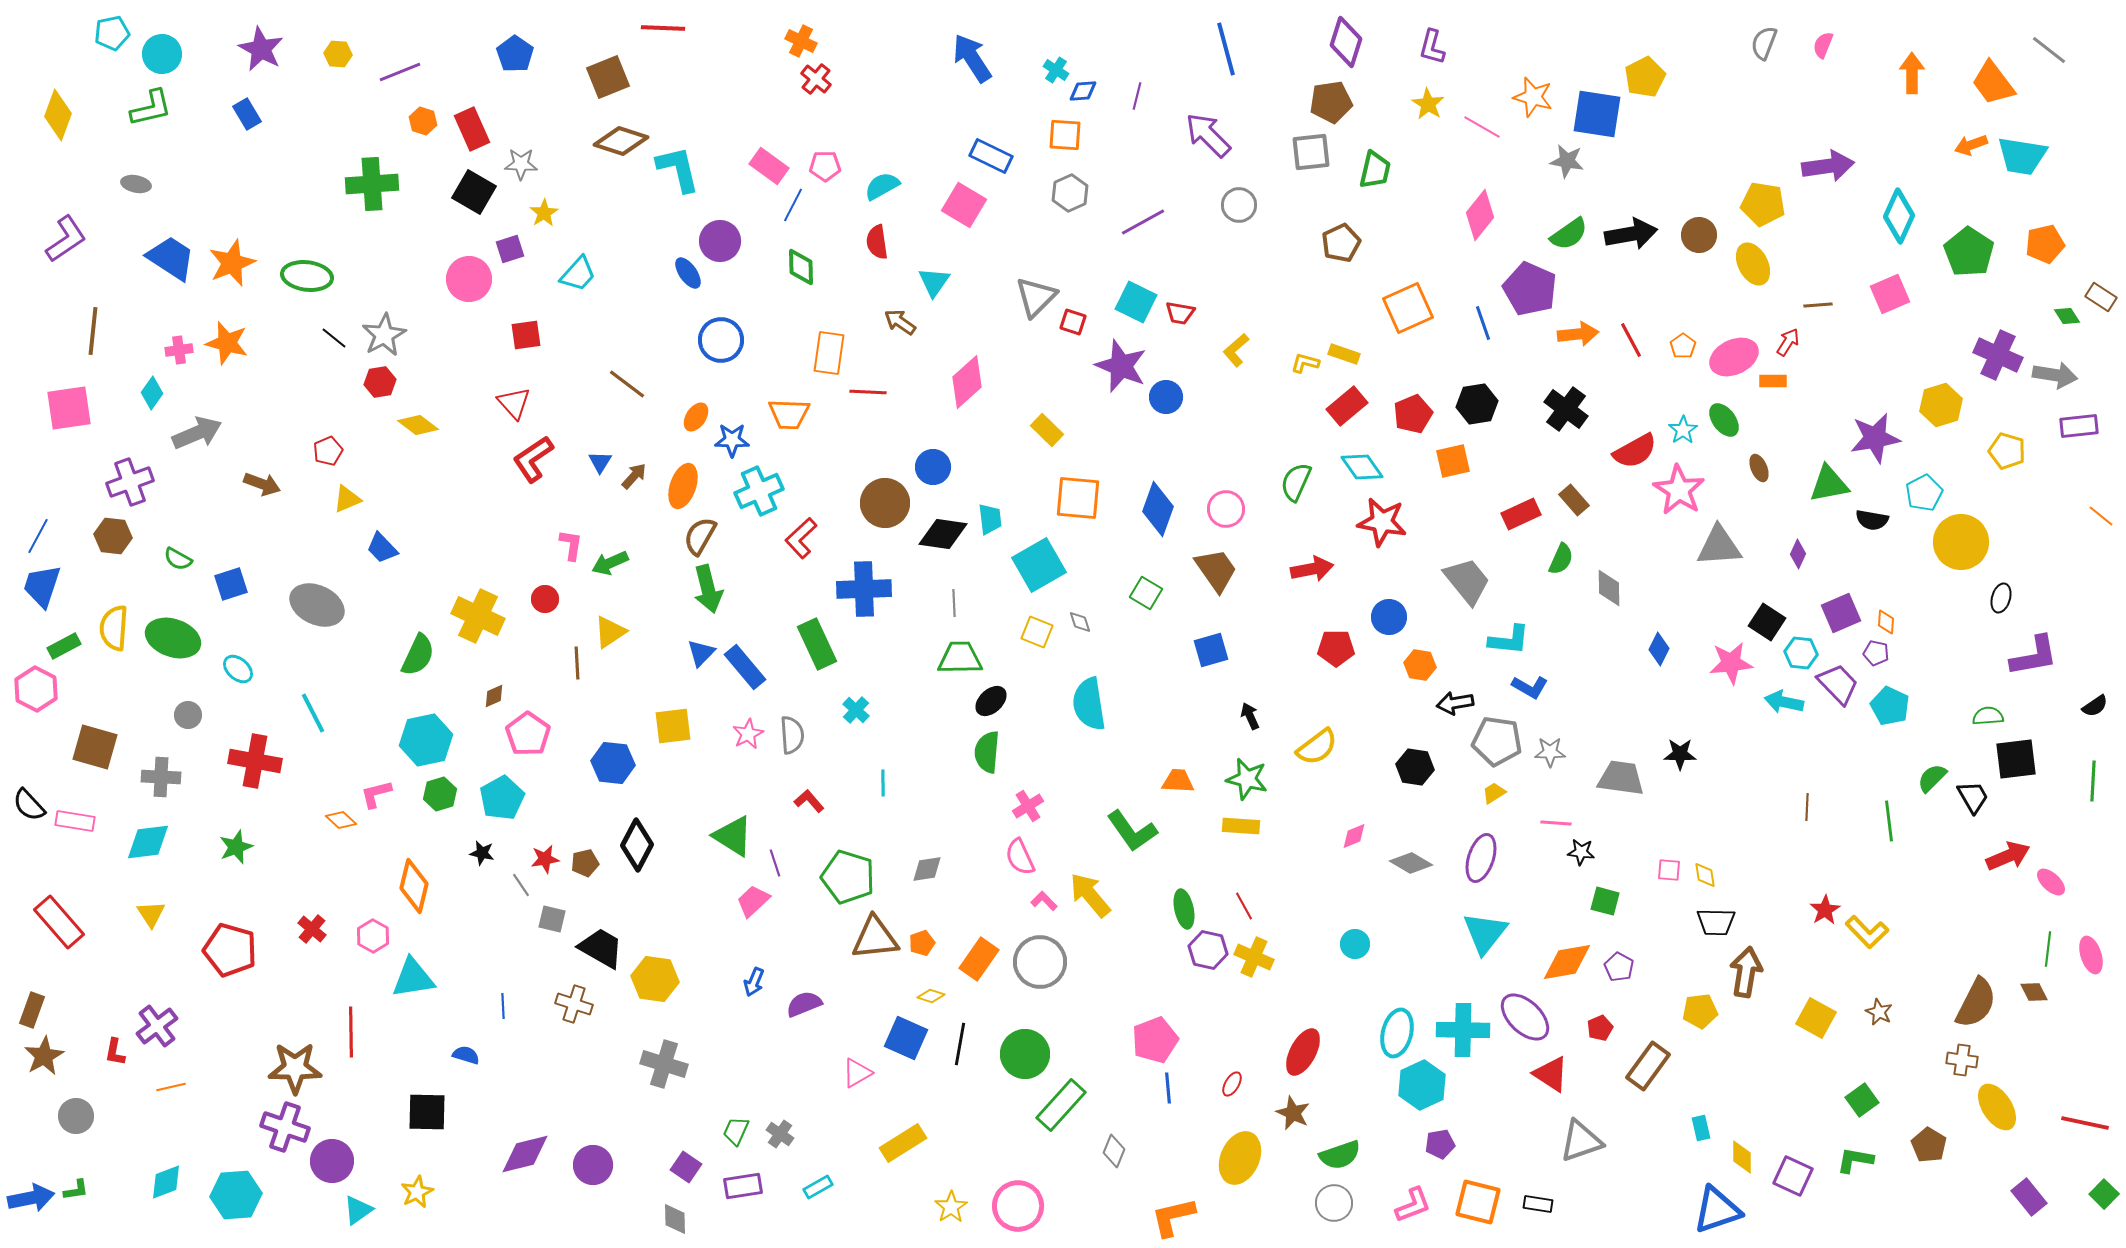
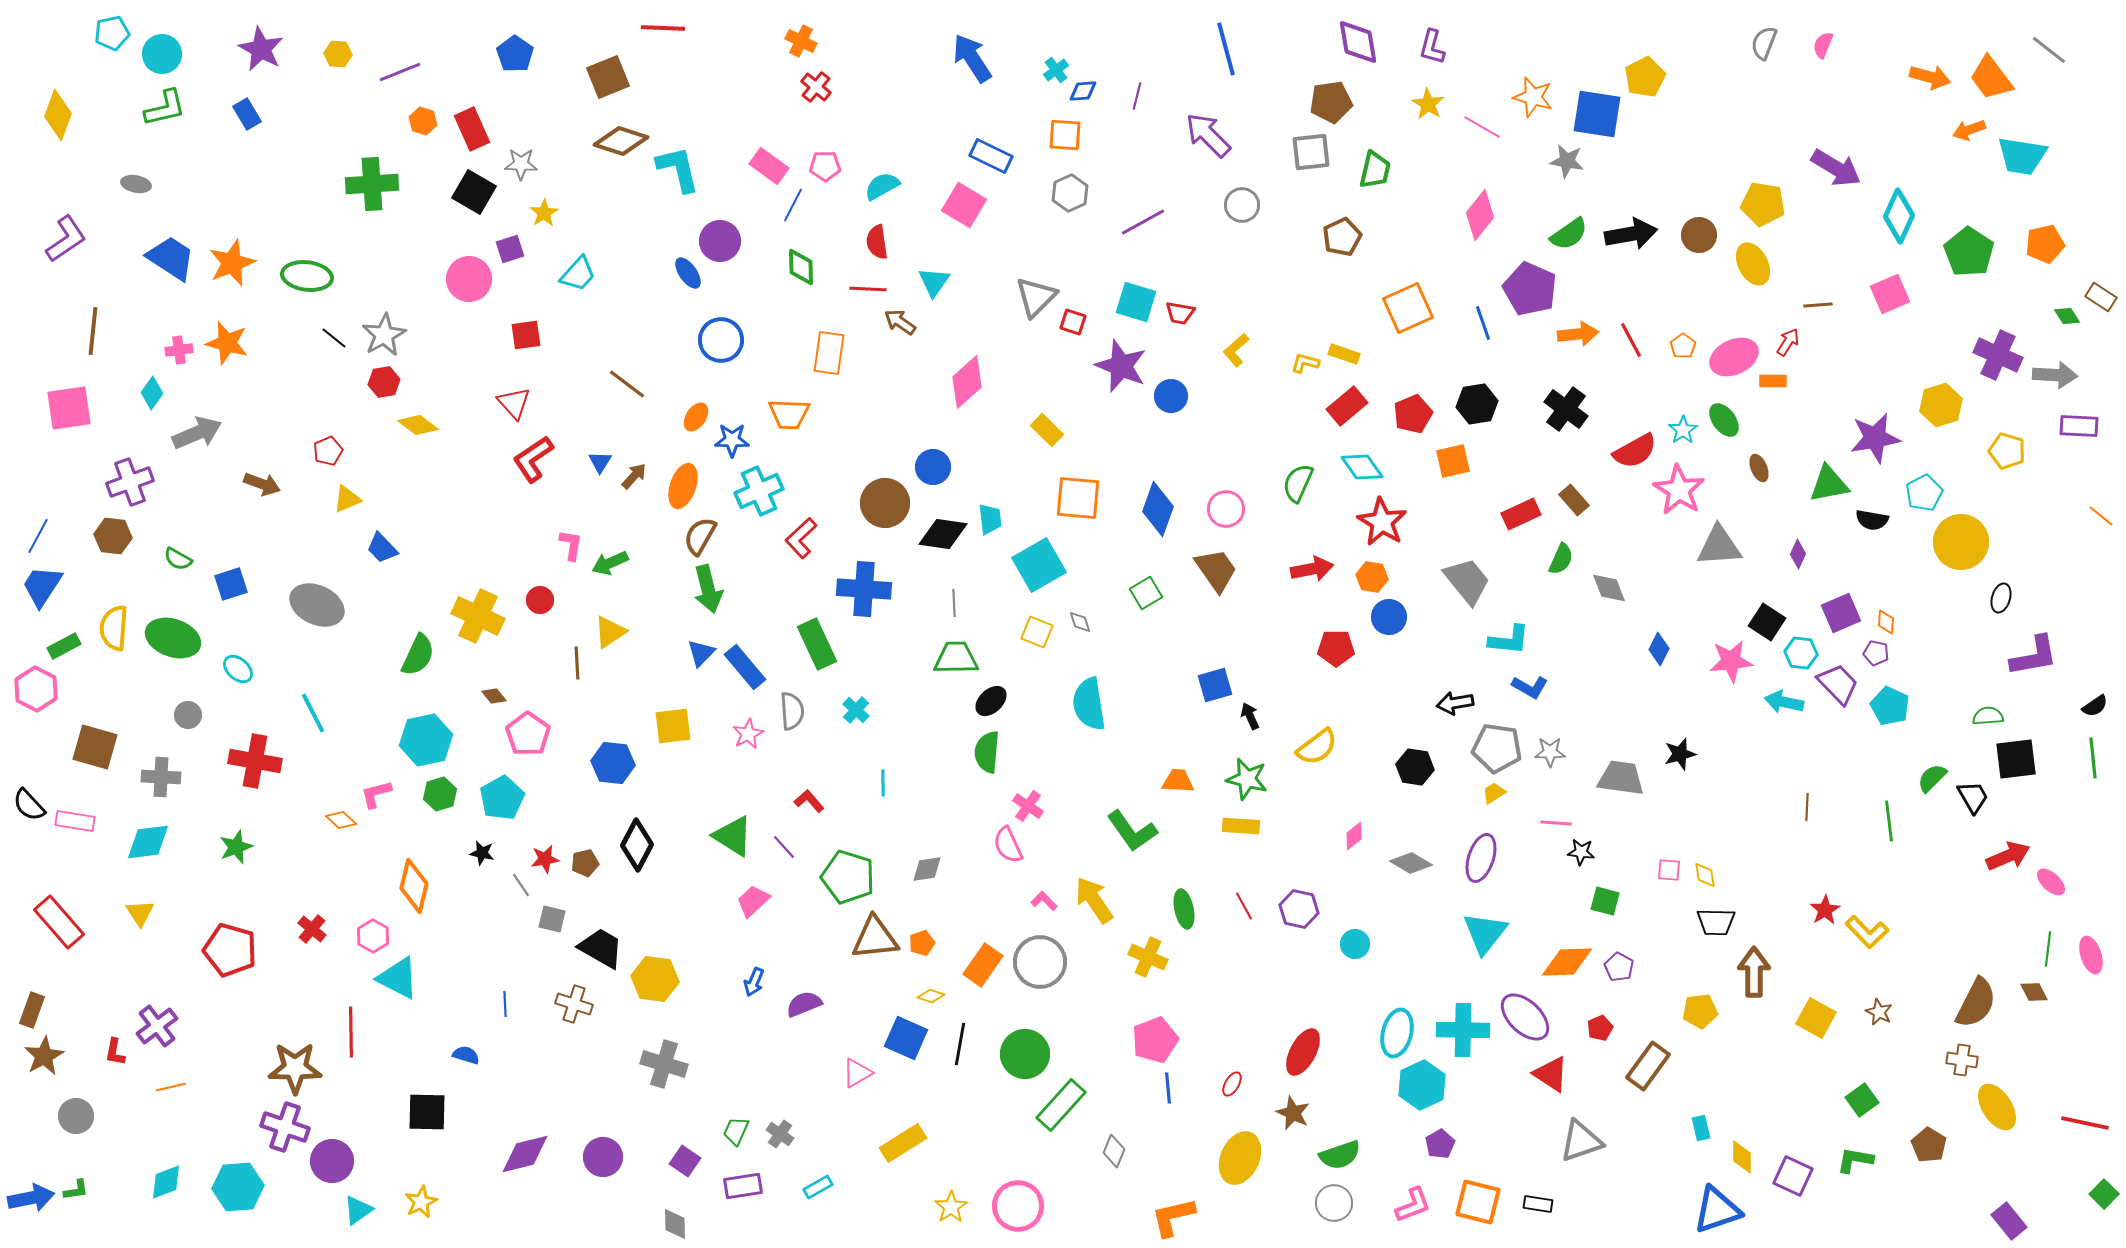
purple diamond at (1346, 42): moved 12 px right; rotated 27 degrees counterclockwise
cyan cross at (1056, 70): rotated 20 degrees clockwise
orange arrow at (1912, 73): moved 18 px right, 4 px down; rotated 105 degrees clockwise
red cross at (816, 79): moved 8 px down
orange trapezoid at (1993, 83): moved 2 px left, 5 px up
green L-shape at (151, 108): moved 14 px right
orange arrow at (1971, 145): moved 2 px left, 15 px up
purple arrow at (1828, 166): moved 8 px right, 2 px down; rotated 39 degrees clockwise
gray circle at (1239, 205): moved 3 px right
brown pentagon at (1341, 243): moved 1 px right, 6 px up
cyan square at (1136, 302): rotated 9 degrees counterclockwise
gray arrow at (2055, 375): rotated 6 degrees counterclockwise
red hexagon at (380, 382): moved 4 px right
red line at (868, 392): moved 103 px up
blue circle at (1166, 397): moved 5 px right, 1 px up
purple rectangle at (2079, 426): rotated 9 degrees clockwise
green semicircle at (1296, 482): moved 2 px right, 1 px down
red star at (1382, 522): rotated 21 degrees clockwise
blue trapezoid at (42, 586): rotated 15 degrees clockwise
gray diamond at (1609, 588): rotated 21 degrees counterclockwise
blue cross at (864, 589): rotated 6 degrees clockwise
green square at (1146, 593): rotated 28 degrees clockwise
red circle at (545, 599): moved 5 px left, 1 px down
blue square at (1211, 650): moved 4 px right, 35 px down
green trapezoid at (960, 658): moved 4 px left
pink star at (1731, 663): moved 2 px up
orange hexagon at (1420, 665): moved 48 px left, 88 px up
brown diamond at (494, 696): rotated 75 degrees clockwise
gray semicircle at (792, 735): moved 24 px up
gray pentagon at (1497, 741): moved 7 px down
black star at (1680, 754): rotated 16 degrees counterclockwise
green line at (2093, 781): moved 23 px up; rotated 9 degrees counterclockwise
pink cross at (1028, 806): rotated 24 degrees counterclockwise
pink diamond at (1354, 836): rotated 16 degrees counterclockwise
pink semicircle at (1020, 857): moved 12 px left, 12 px up
purple line at (775, 863): moved 9 px right, 16 px up; rotated 24 degrees counterclockwise
yellow arrow at (1090, 895): moved 4 px right, 5 px down; rotated 6 degrees clockwise
yellow triangle at (151, 914): moved 11 px left, 1 px up
purple hexagon at (1208, 950): moved 91 px right, 41 px up
yellow cross at (1254, 957): moved 106 px left
orange rectangle at (979, 959): moved 4 px right, 6 px down
orange diamond at (1567, 962): rotated 8 degrees clockwise
brown arrow at (1746, 972): moved 8 px right; rotated 9 degrees counterclockwise
cyan triangle at (413, 978): moved 15 px left; rotated 36 degrees clockwise
blue line at (503, 1006): moved 2 px right, 2 px up
purple pentagon at (1440, 1144): rotated 20 degrees counterclockwise
purple circle at (593, 1165): moved 10 px right, 8 px up
purple square at (686, 1167): moved 1 px left, 6 px up
yellow star at (417, 1192): moved 4 px right, 10 px down
cyan hexagon at (236, 1195): moved 2 px right, 8 px up
purple rectangle at (2029, 1197): moved 20 px left, 24 px down
gray diamond at (675, 1219): moved 5 px down
